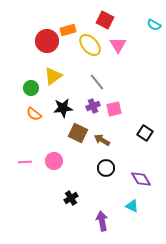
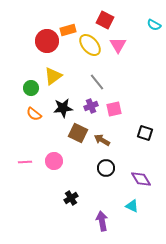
purple cross: moved 2 px left
black square: rotated 14 degrees counterclockwise
